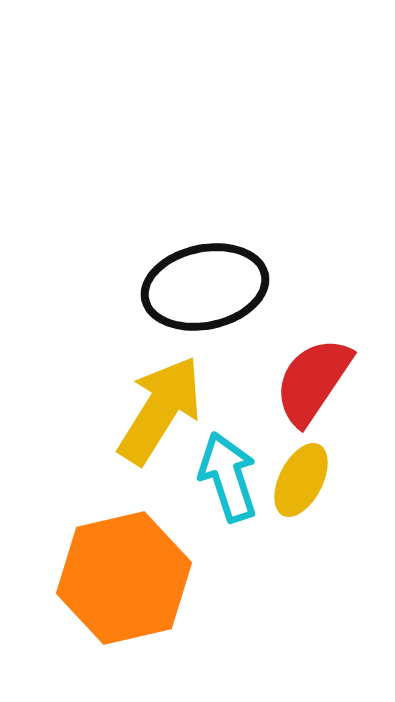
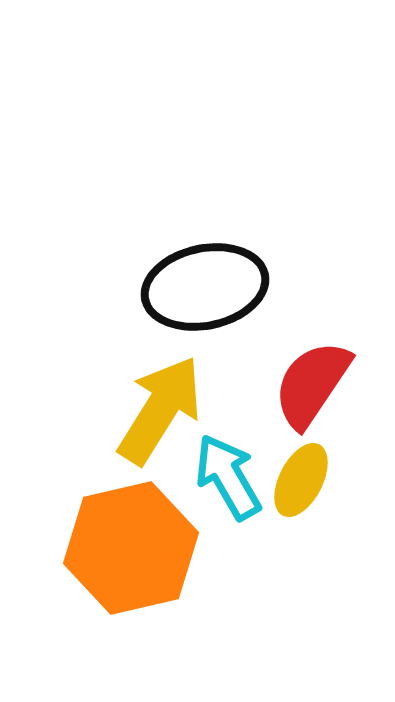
red semicircle: moved 1 px left, 3 px down
cyan arrow: rotated 12 degrees counterclockwise
orange hexagon: moved 7 px right, 30 px up
